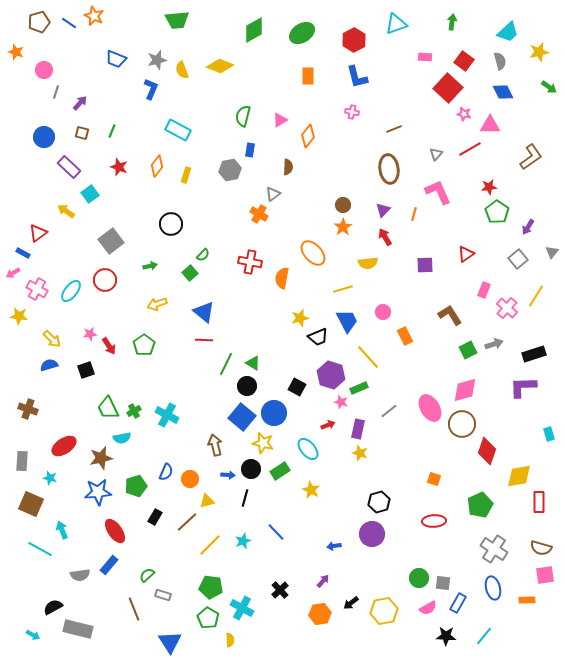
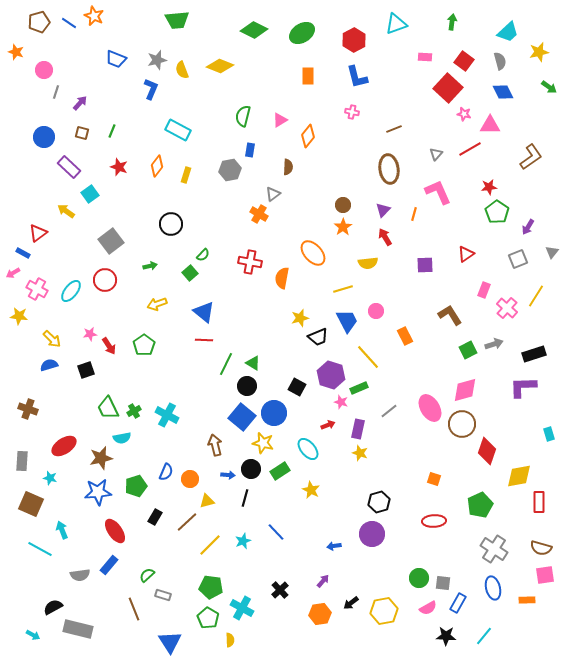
green diamond at (254, 30): rotated 56 degrees clockwise
gray square at (518, 259): rotated 18 degrees clockwise
pink circle at (383, 312): moved 7 px left, 1 px up
